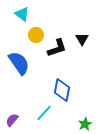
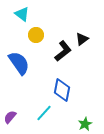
black triangle: rotated 24 degrees clockwise
black L-shape: moved 6 px right, 3 px down; rotated 20 degrees counterclockwise
purple semicircle: moved 2 px left, 3 px up
